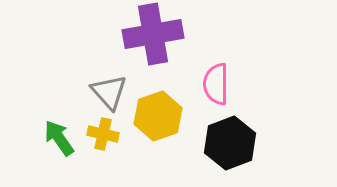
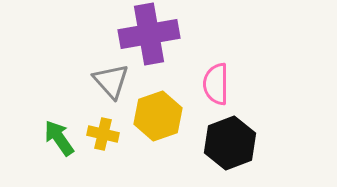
purple cross: moved 4 px left
gray triangle: moved 2 px right, 11 px up
